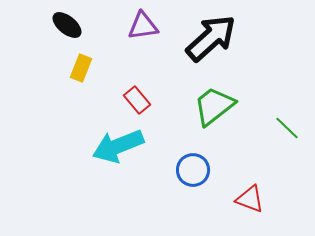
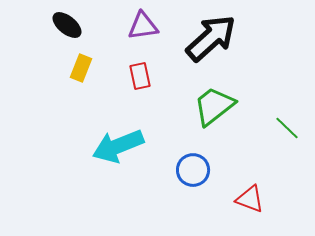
red rectangle: moved 3 px right, 24 px up; rotated 28 degrees clockwise
